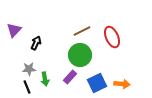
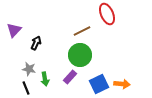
red ellipse: moved 5 px left, 23 px up
gray star: rotated 16 degrees clockwise
blue square: moved 2 px right, 1 px down
black line: moved 1 px left, 1 px down
